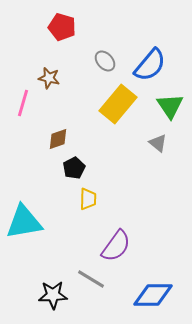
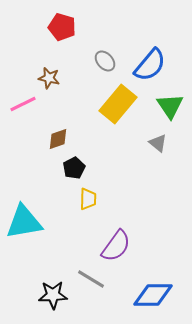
pink line: moved 1 px down; rotated 48 degrees clockwise
